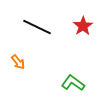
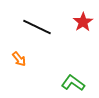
red star: moved 4 px up
orange arrow: moved 1 px right, 3 px up
